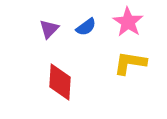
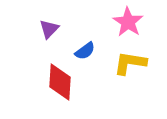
blue semicircle: moved 1 px left, 24 px down
